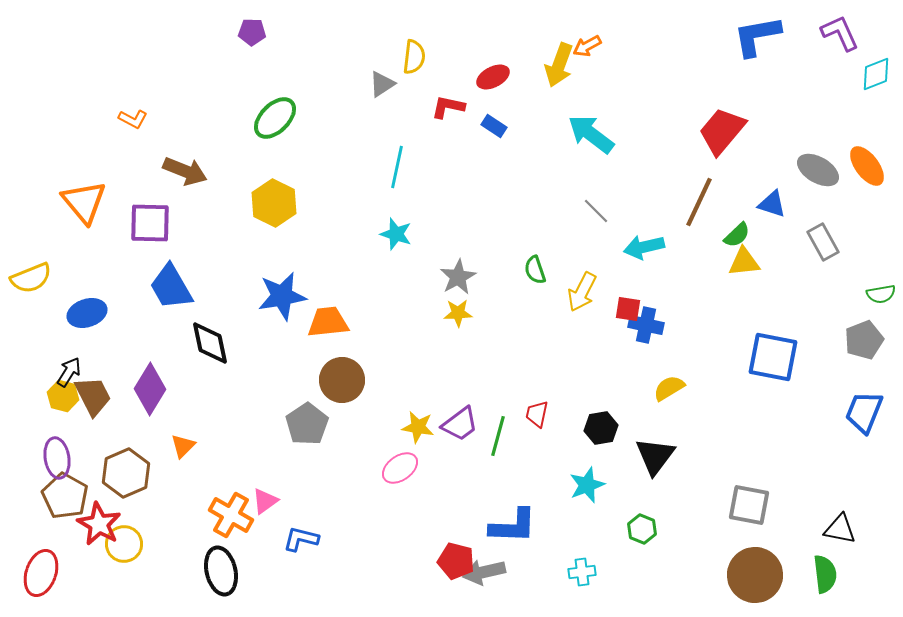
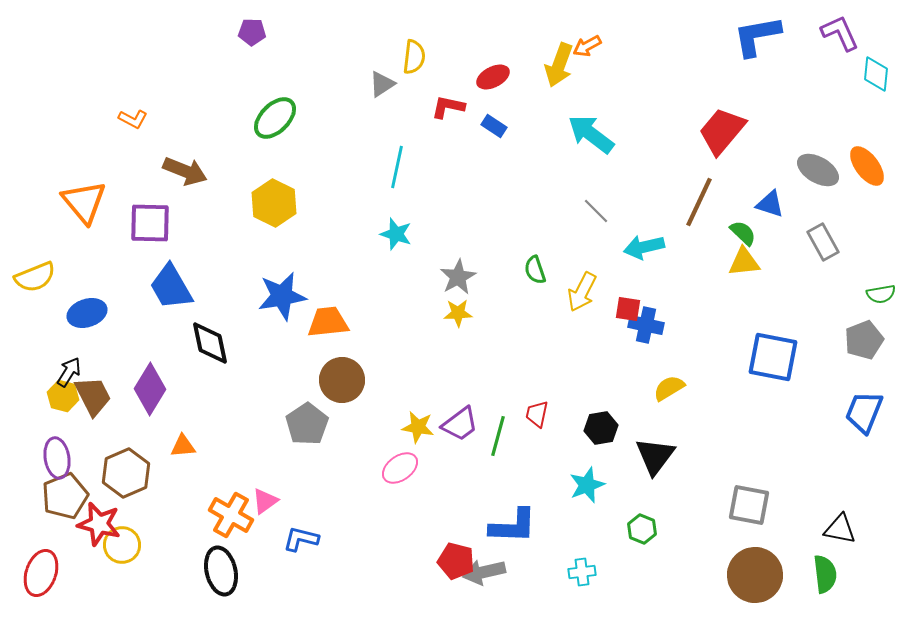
cyan diamond at (876, 74): rotated 63 degrees counterclockwise
blue triangle at (772, 204): moved 2 px left
green semicircle at (737, 235): moved 6 px right, 2 px up; rotated 92 degrees counterclockwise
yellow semicircle at (31, 278): moved 4 px right, 1 px up
orange triangle at (183, 446): rotated 40 degrees clockwise
brown pentagon at (65, 496): rotated 21 degrees clockwise
red star at (99, 524): rotated 15 degrees counterclockwise
yellow circle at (124, 544): moved 2 px left, 1 px down
